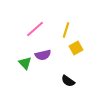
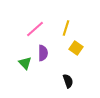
yellow line: moved 2 px up
yellow square: rotated 24 degrees counterclockwise
purple semicircle: moved 2 px up; rotated 77 degrees counterclockwise
black semicircle: rotated 144 degrees counterclockwise
